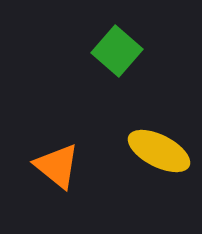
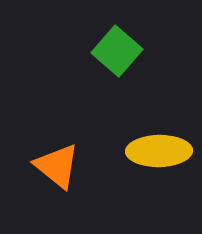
yellow ellipse: rotated 28 degrees counterclockwise
